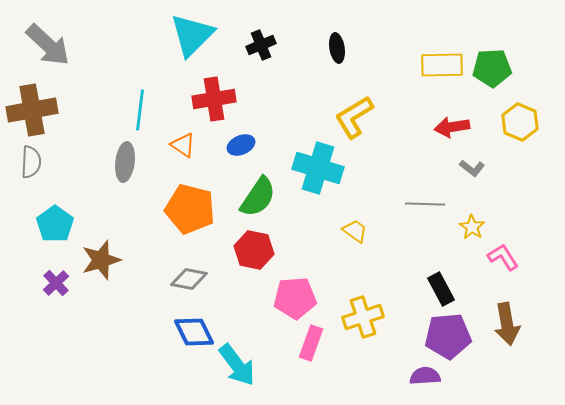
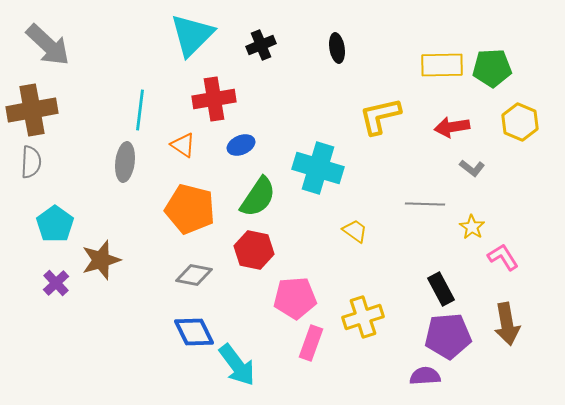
yellow L-shape: moved 26 px right, 1 px up; rotated 18 degrees clockwise
gray diamond: moved 5 px right, 4 px up
